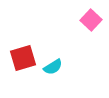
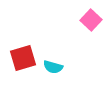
cyan semicircle: rotated 48 degrees clockwise
